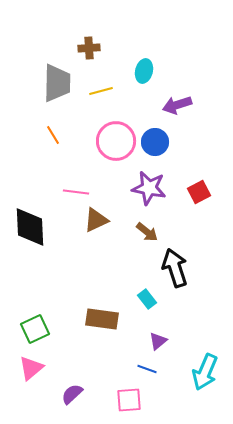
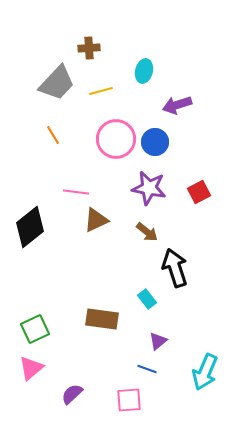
gray trapezoid: rotated 42 degrees clockwise
pink circle: moved 2 px up
black diamond: rotated 54 degrees clockwise
